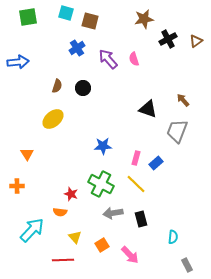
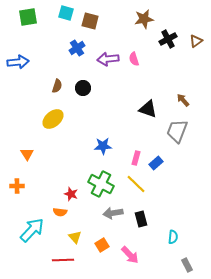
purple arrow: rotated 55 degrees counterclockwise
